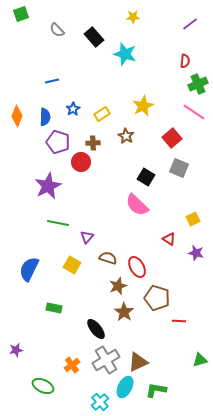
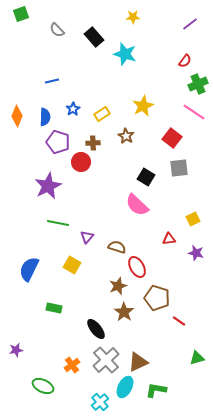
red semicircle at (185, 61): rotated 32 degrees clockwise
red square at (172, 138): rotated 12 degrees counterclockwise
gray square at (179, 168): rotated 30 degrees counterclockwise
red triangle at (169, 239): rotated 40 degrees counterclockwise
brown semicircle at (108, 258): moved 9 px right, 11 px up
red line at (179, 321): rotated 32 degrees clockwise
gray cross at (106, 360): rotated 12 degrees counterclockwise
green triangle at (200, 360): moved 3 px left, 2 px up
